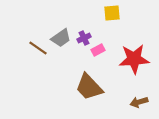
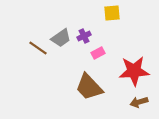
purple cross: moved 2 px up
pink rectangle: moved 3 px down
red star: moved 12 px down
